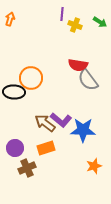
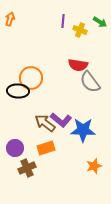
purple line: moved 1 px right, 7 px down
yellow cross: moved 5 px right, 5 px down
gray semicircle: moved 2 px right, 2 px down
black ellipse: moved 4 px right, 1 px up
